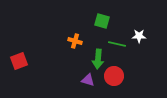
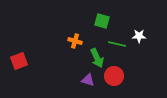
green arrow: moved 1 px left, 1 px up; rotated 30 degrees counterclockwise
